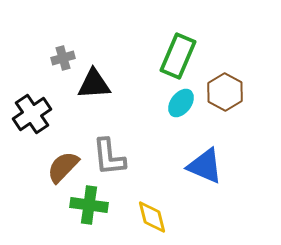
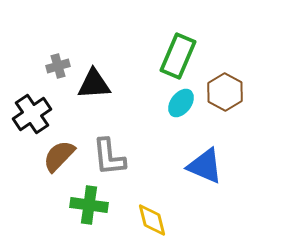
gray cross: moved 5 px left, 8 px down
brown semicircle: moved 4 px left, 11 px up
yellow diamond: moved 3 px down
